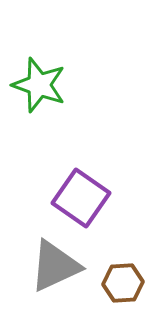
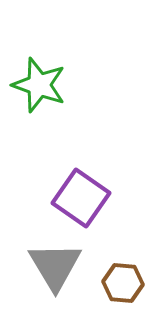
gray triangle: rotated 36 degrees counterclockwise
brown hexagon: rotated 9 degrees clockwise
